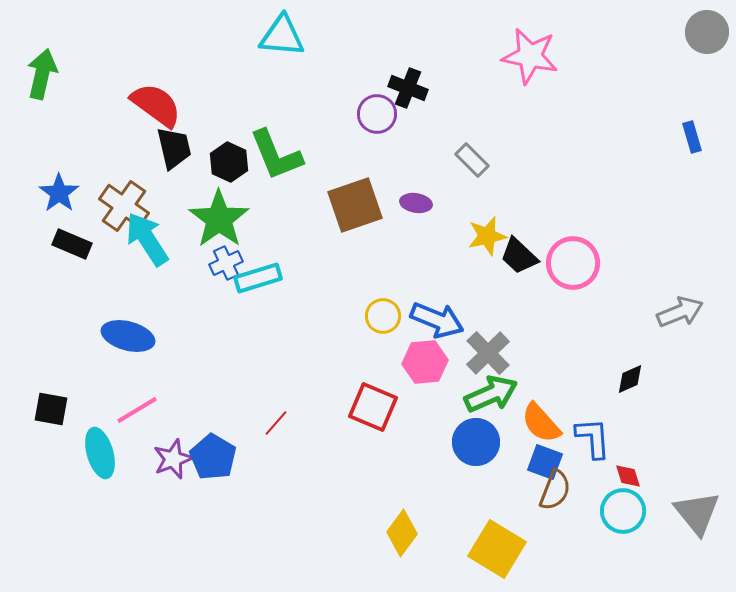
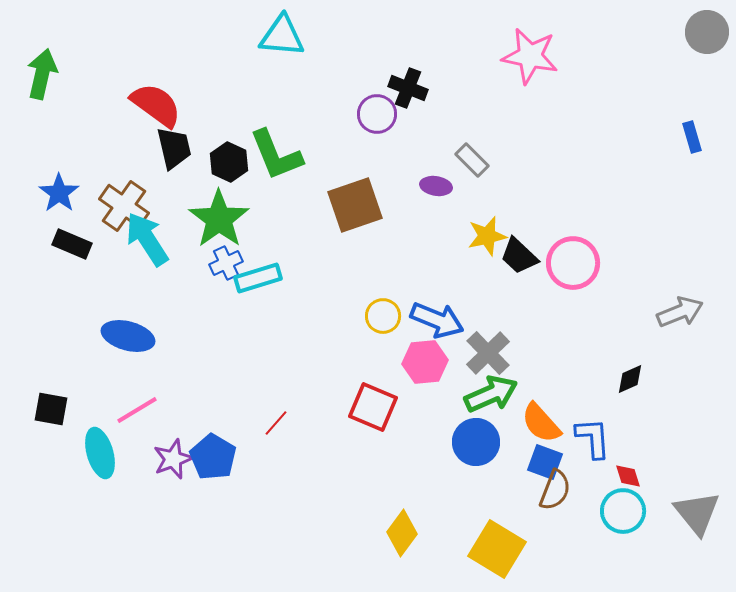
purple ellipse at (416, 203): moved 20 px right, 17 px up
